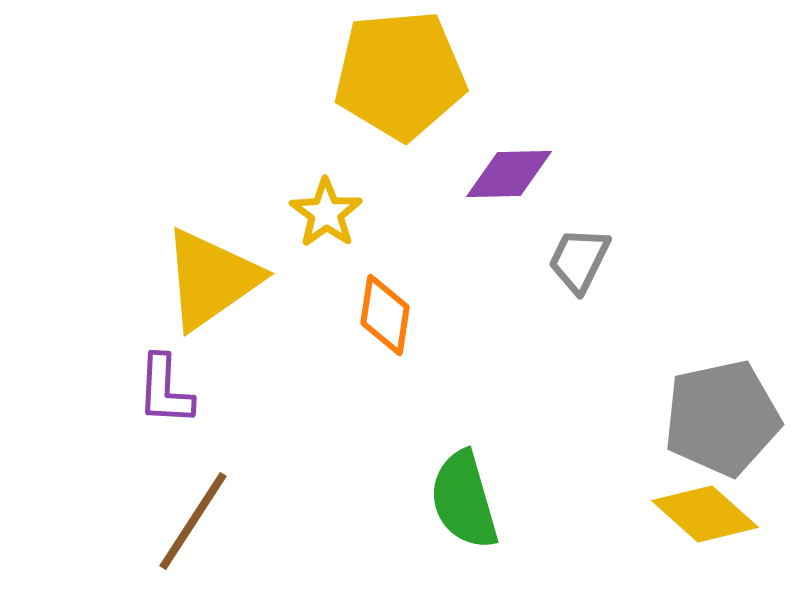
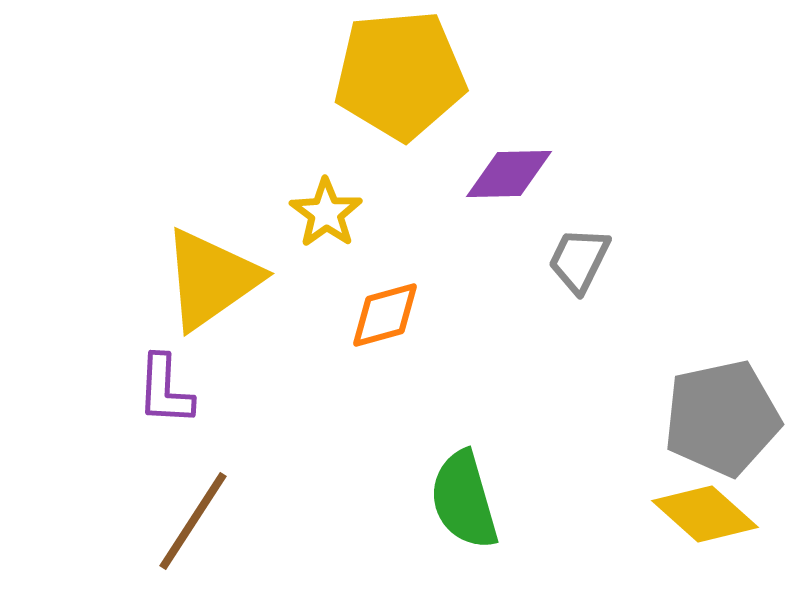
orange diamond: rotated 66 degrees clockwise
